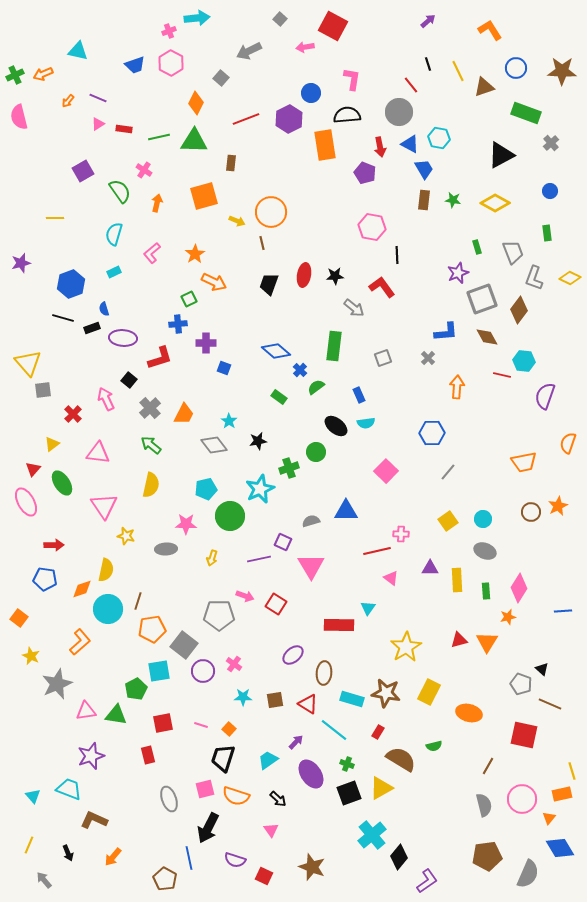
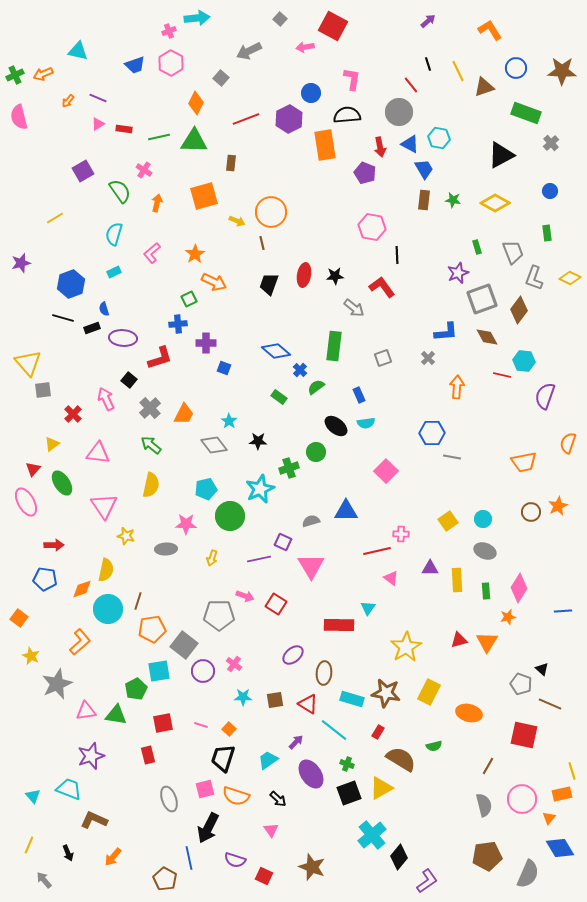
yellow line at (55, 218): rotated 30 degrees counterclockwise
black star at (258, 441): rotated 12 degrees clockwise
gray line at (448, 472): moved 4 px right, 15 px up; rotated 60 degrees clockwise
